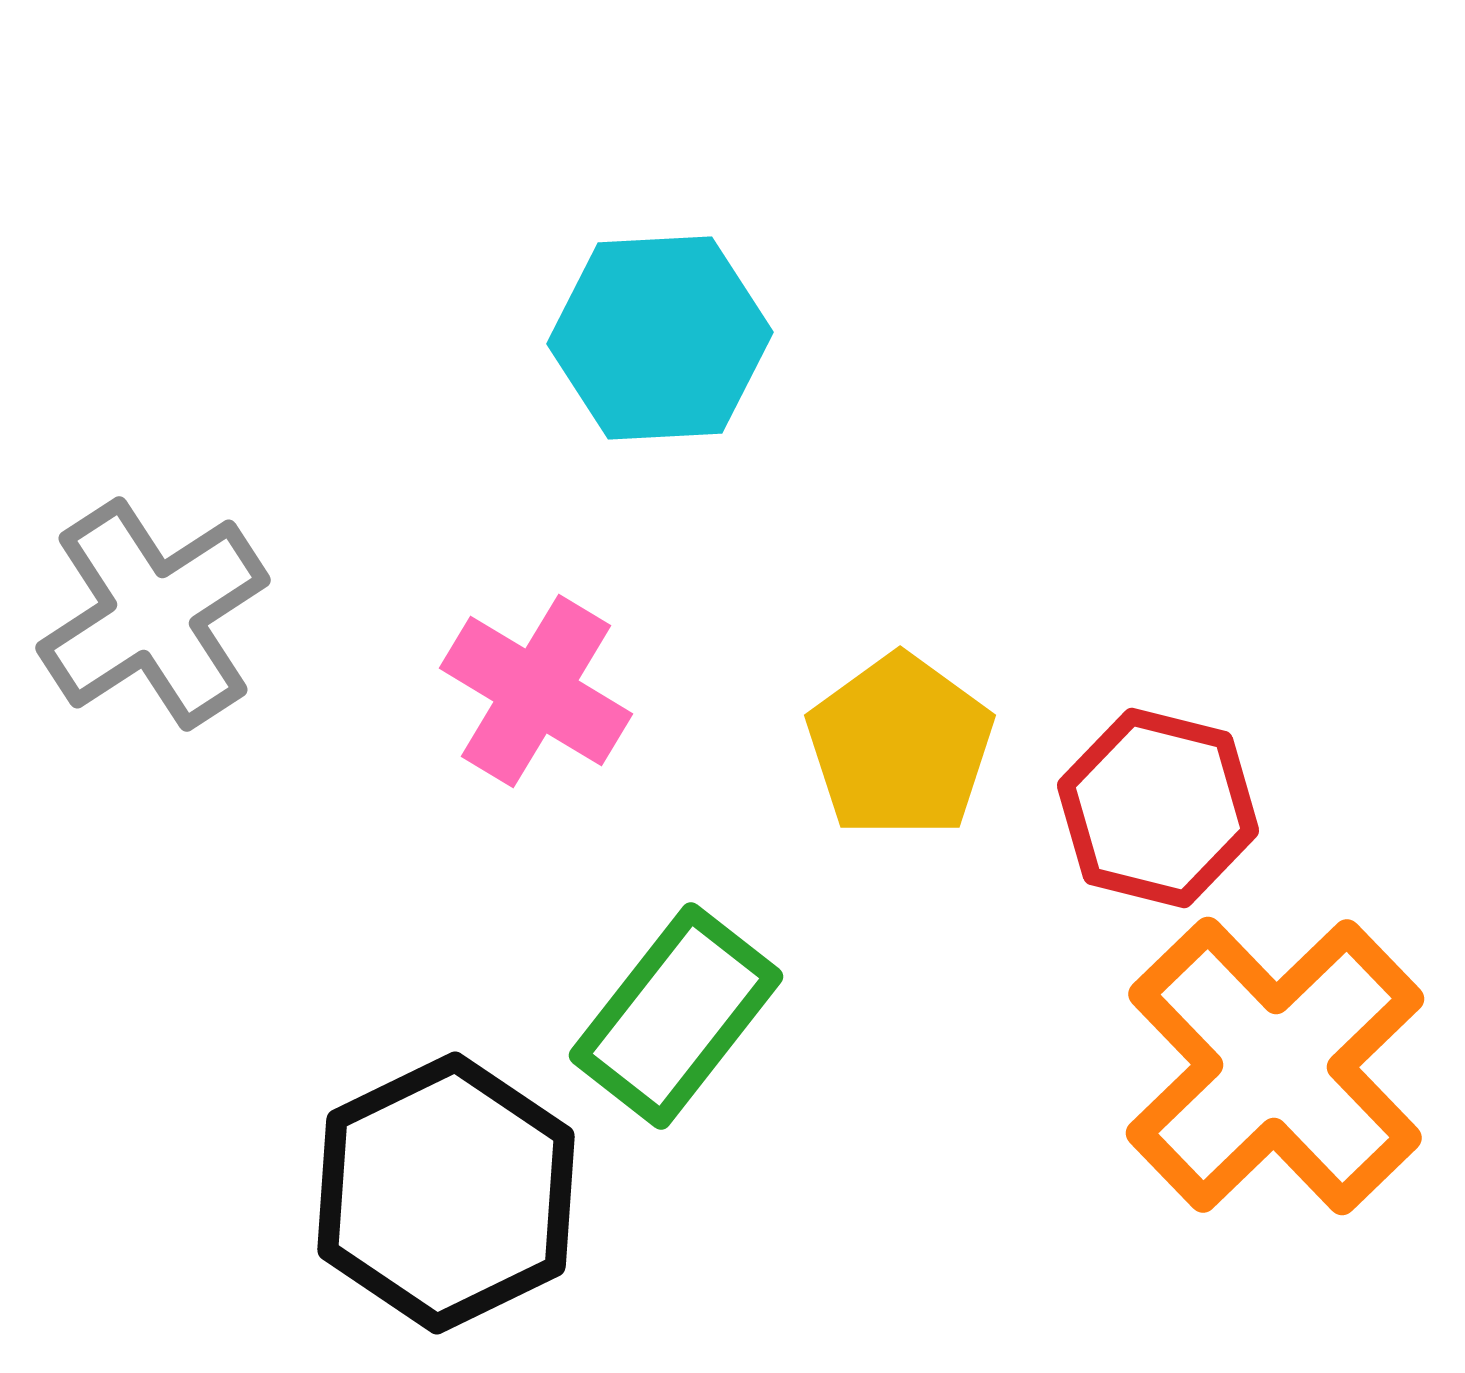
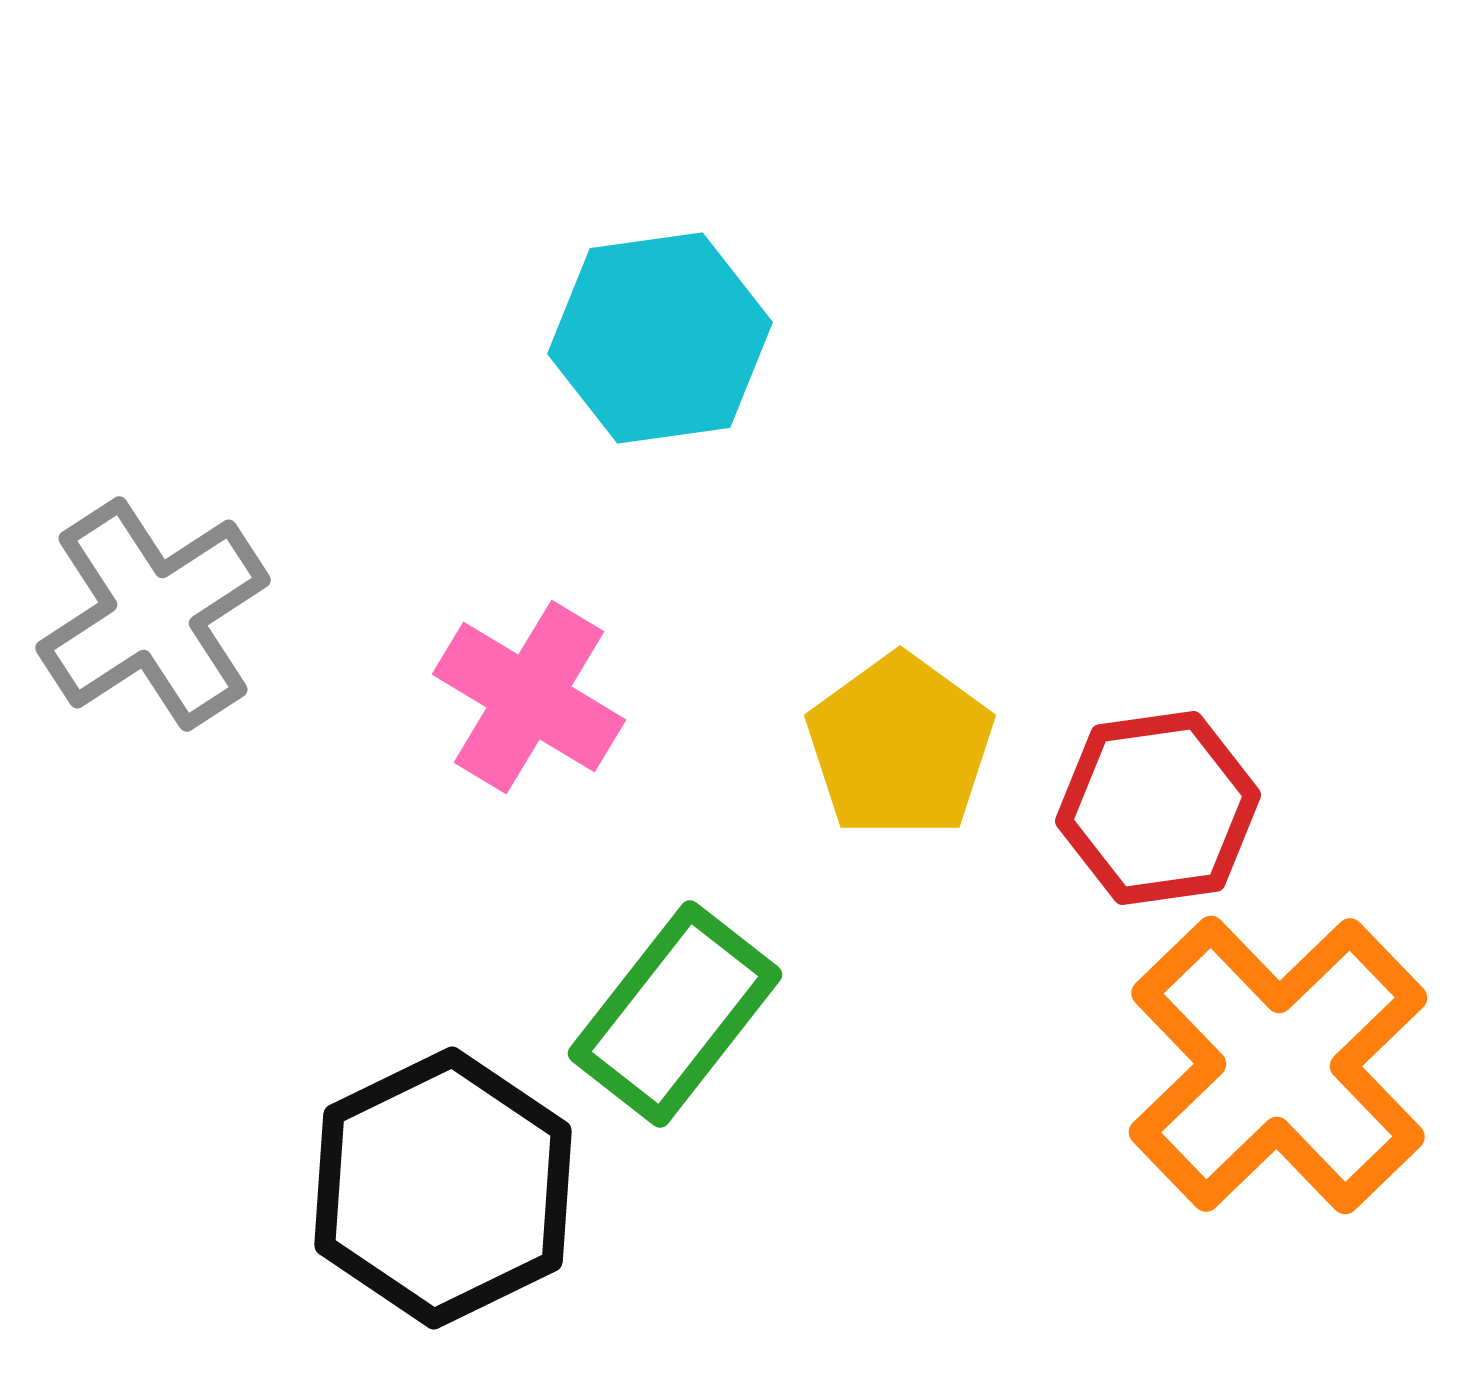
cyan hexagon: rotated 5 degrees counterclockwise
pink cross: moved 7 px left, 6 px down
red hexagon: rotated 22 degrees counterclockwise
green rectangle: moved 1 px left, 2 px up
orange cross: moved 3 px right, 1 px up
black hexagon: moved 3 px left, 5 px up
